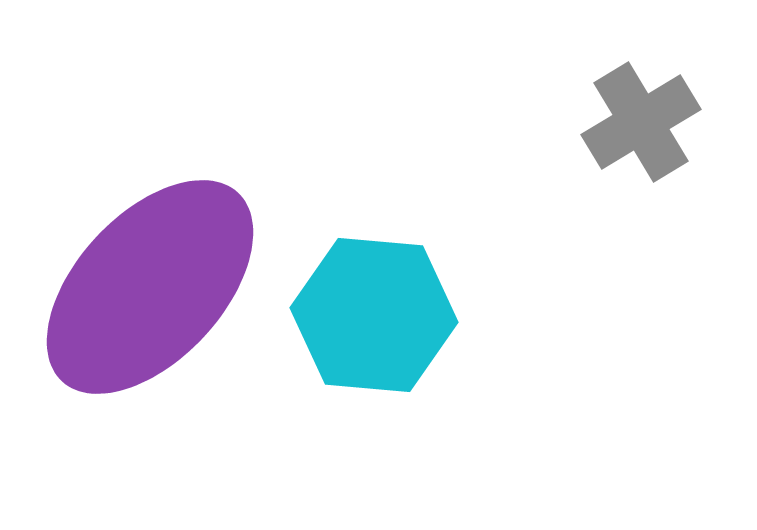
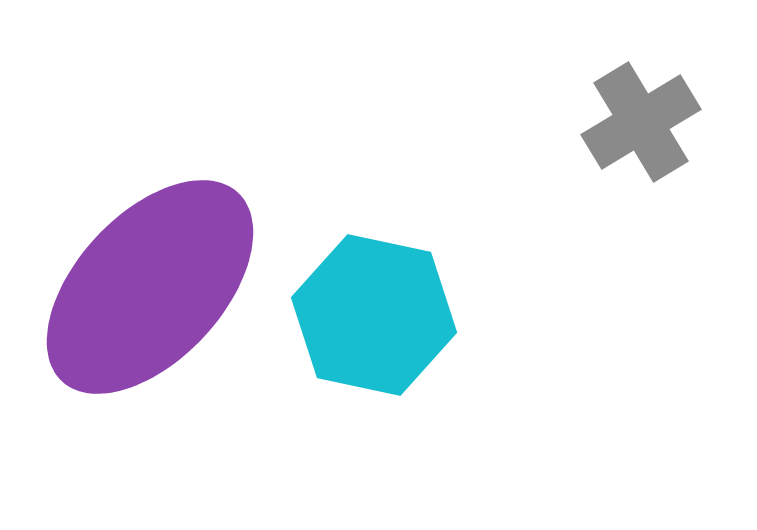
cyan hexagon: rotated 7 degrees clockwise
